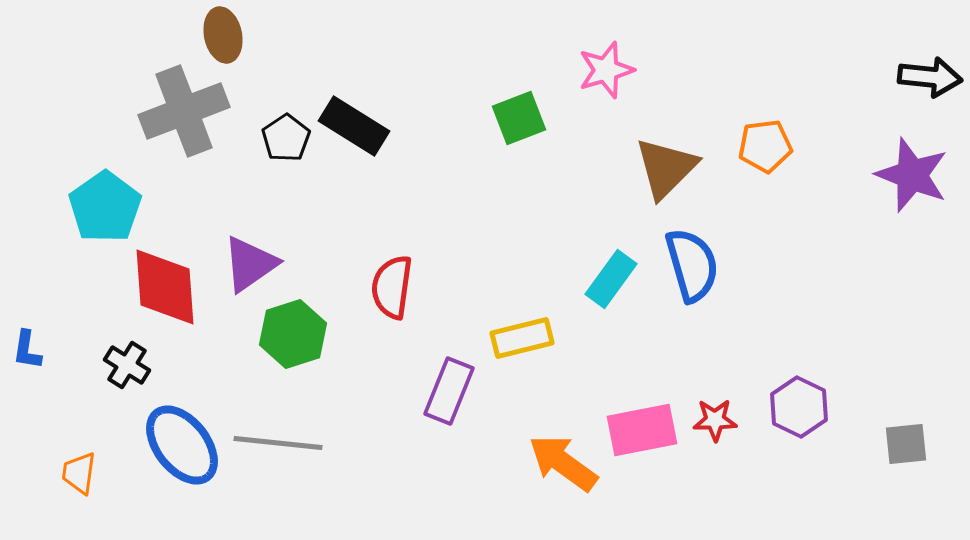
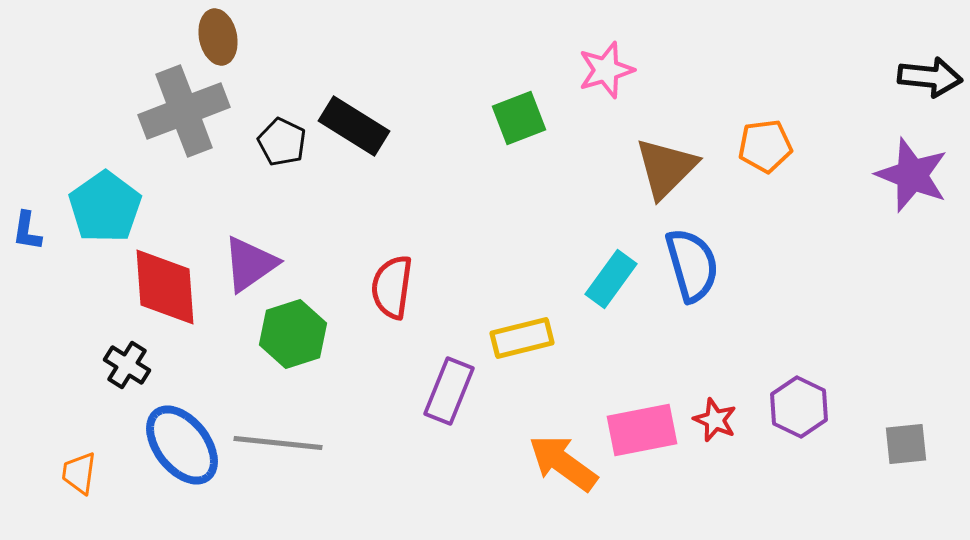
brown ellipse: moved 5 px left, 2 px down
black pentagon: moved 4 px left, 4 px down; rotated 12 degrees counterclockwise
blue L-shape: moved 119 px up
red star: rotated 24 degrees clockwise
